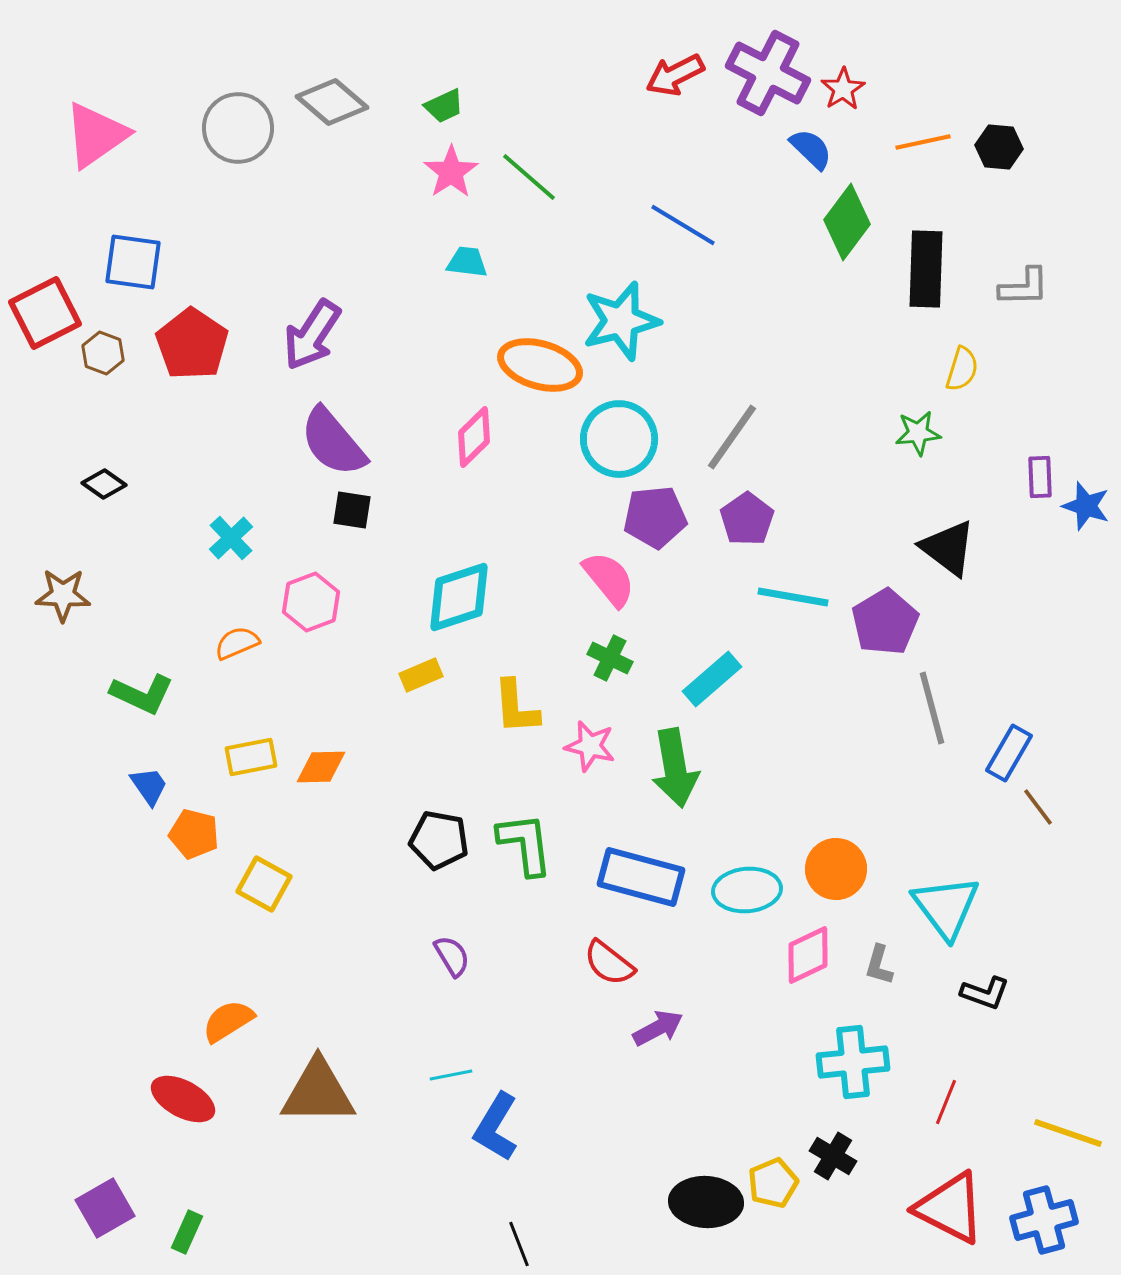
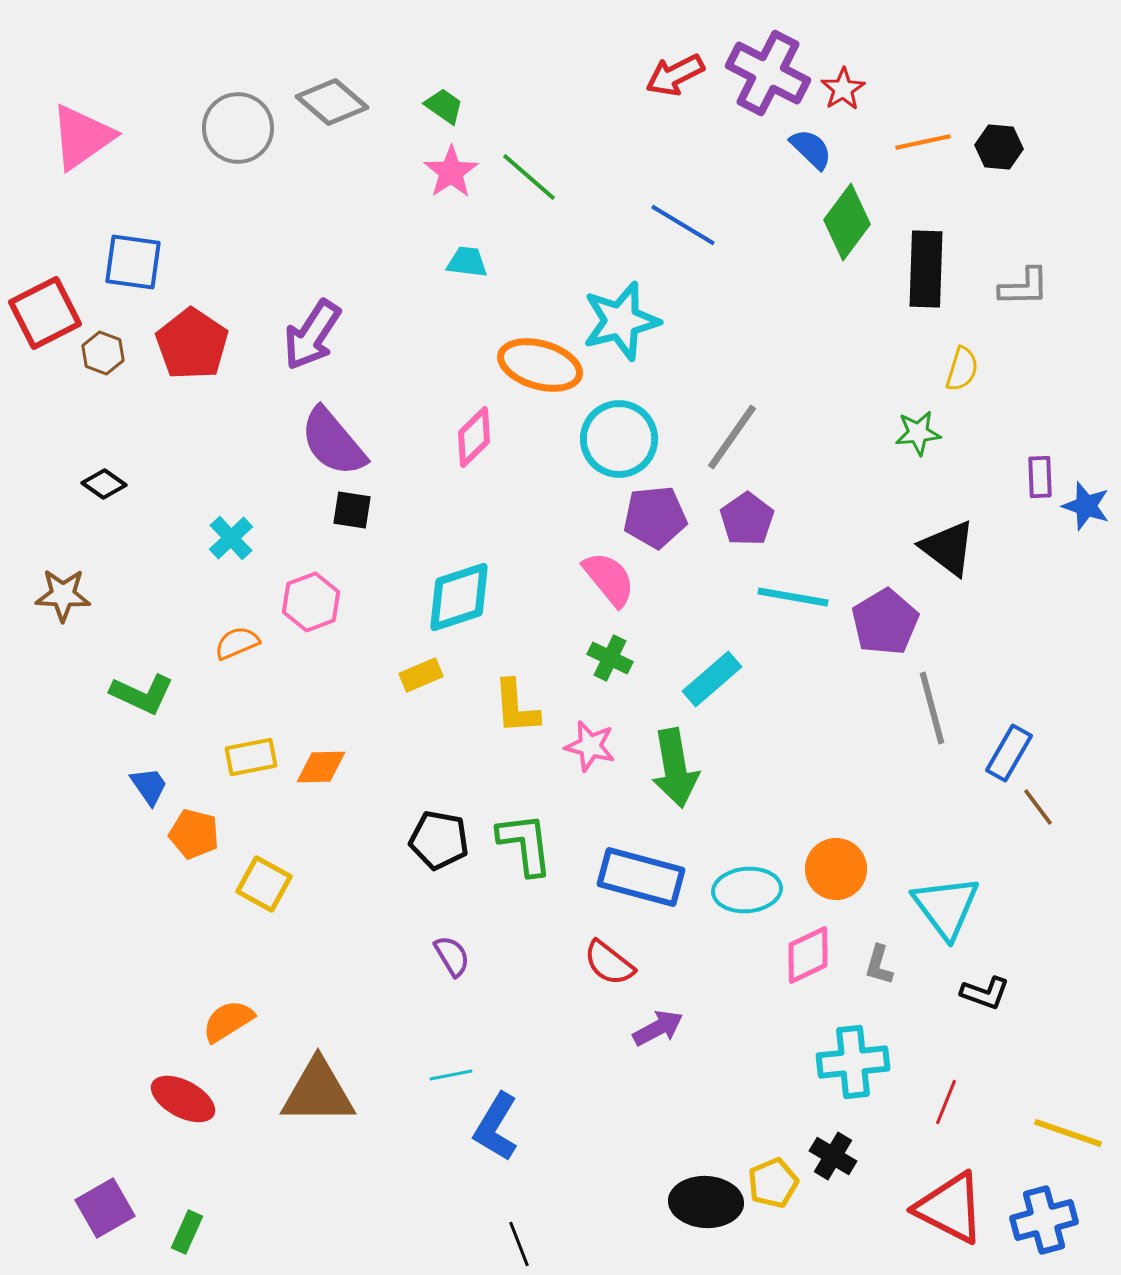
green trapezoid at (444, 106): rotated 120 degrees counterclockwise
pink triangle at (96, 135): moved 14 px left, 2 px down
